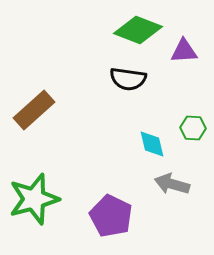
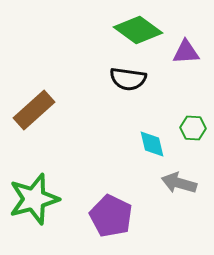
green diamond: rotated 15 degrees clockwise
purple triangle: moved 2 px right, 1 px down
gray arrow: moved 7 px right, 1 px up
